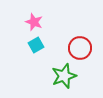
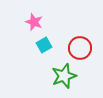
cyan square: moved 8 px right
